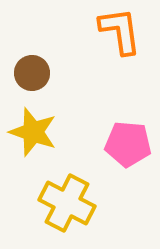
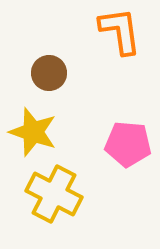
brown circle: moved 17 px right
yellow cross: moved 13 px left, 9 px up
